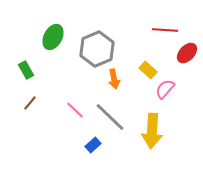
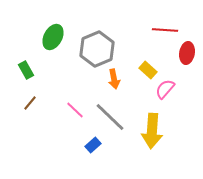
red ellipse: rotated 35 degrees counterclockwise
